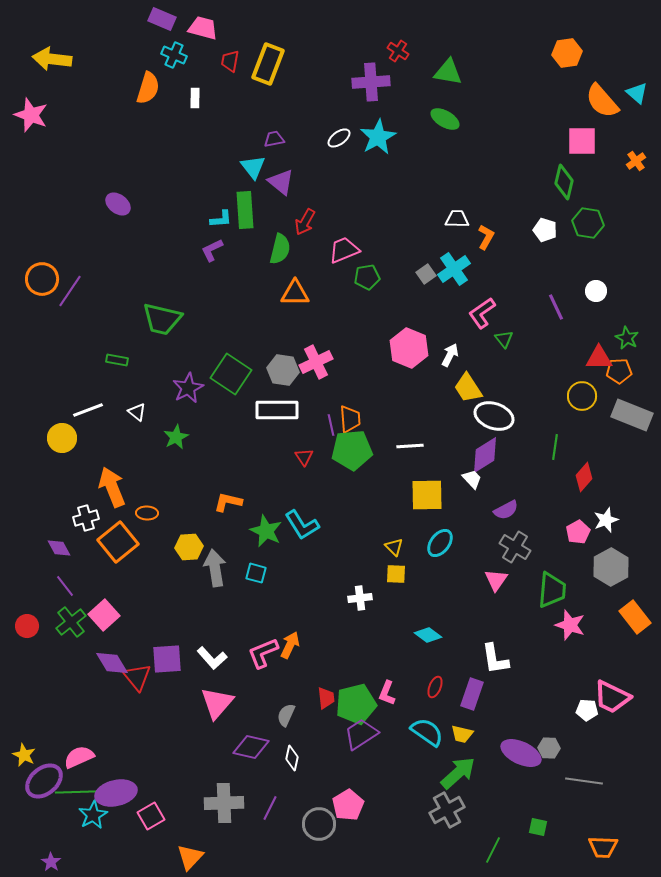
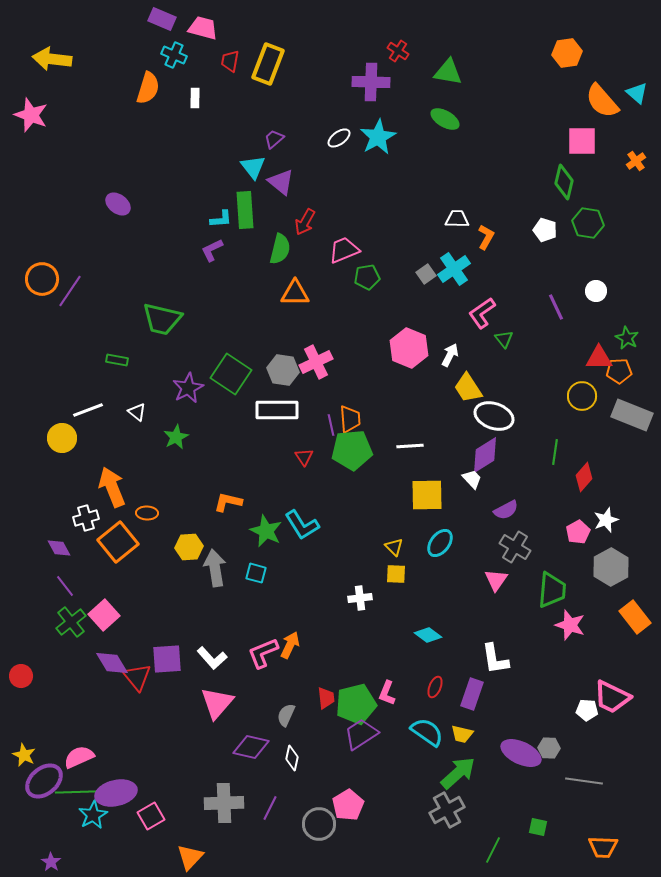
purple cross at (371, 82): rotated 6 degrees clockwise
purple trapezoid at (274, 139): rotated 30 degrees counterclockwise
green line at (555, 447): moved 5 px down
red circle at (27, 626): moved 6 px left, 50 px down
